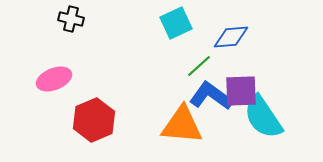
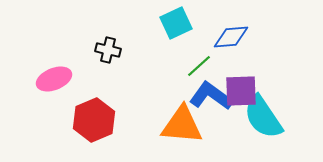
black cross: moved 37 px right, 31 px down
